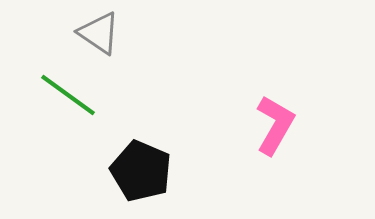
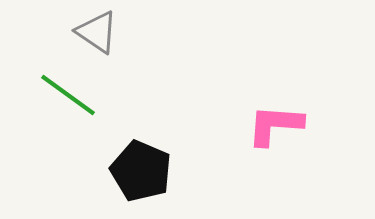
gray triangle: moved 2 px left, 1 px up
pink L-shape: rotated 116 degrees counterclockwise
